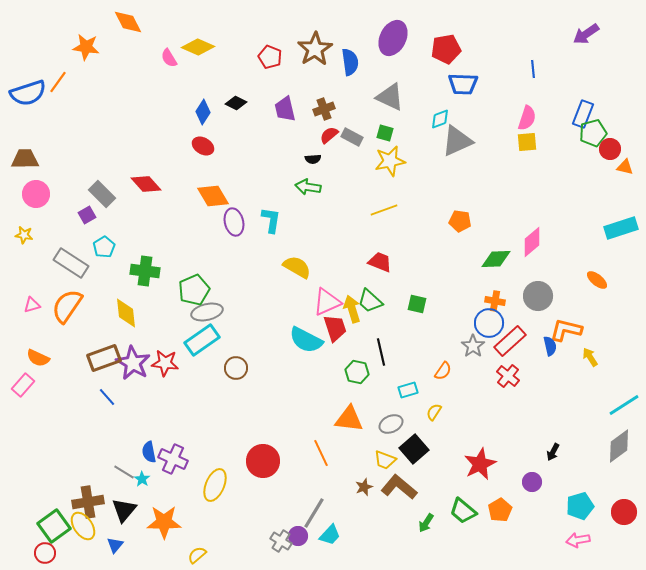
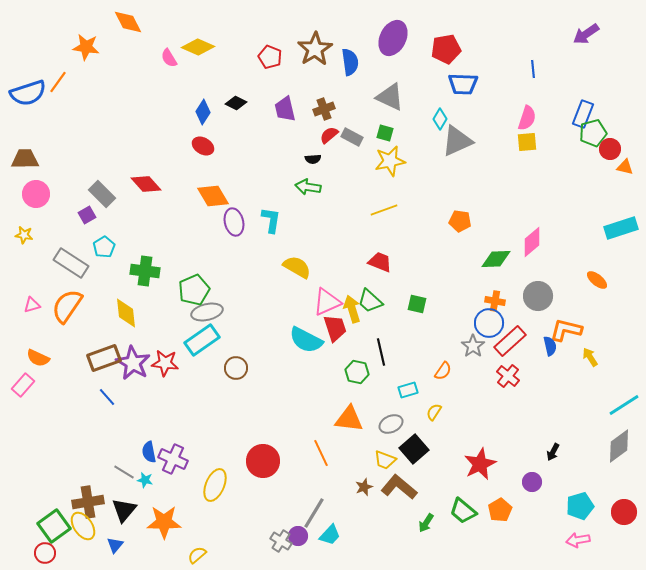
cyan diamond at (440, 119): rotated 40 degrees counterclockwise
cyan star at (142, 479): moved 3 px right, 1 px down; rotated 21 degrees counterclockwise
